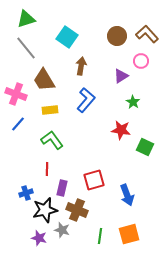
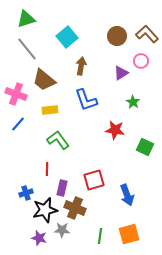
cyan square: rotated 15 degrees clockwise
gray line: moved 1 px right, 1 px down
purple triangle: moved 3 px up
brown trapezoid: rotated 20 degrees counterclockwise
blue L-shape: rotated 120 degrees clockwise
red star: moved 6 px left
green L-shape: moved 6 px right
brown cross: moved 2 px left, 2 px up
gray star: rotated 14 degrees counterclockwise
